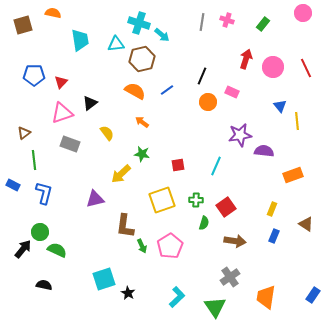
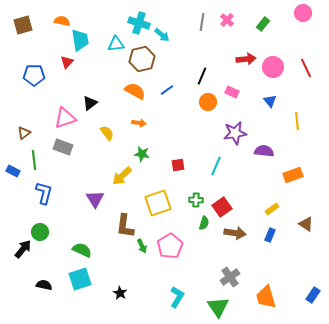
orange semicircle at (53, 13): moved 9 px right, 8 px down
pink cross at (227, 20): rotated 24 degrees clockwise
red arrow at (246, 59): rotated 66 degrees clockwise
red triangle at (61, 82): moved 6 px right, 20 px up
blue triangle at (280, 106): moved 10 px left, 5 px up
pink triangle at (62, 113): moved 3 px right, 5 px down
orange arrow at (142, 122): moved 3 px left, 1 px down; rotated 152 degrees clockwise
purple star at (240, 135): moved 5 px left, 2 px up
gray rectangle at (70, 144): moved 7 px left, 3 px down
yellow arrow at (121, 174): moved 1 px right, 2 px down
blue rectangle at (13, 185): moved 14 px up
purple triangle at (95, 199): rotated 48 degrees counterclockwise
yellow square at (162, 200): moved 4 px left, 3 px down
red square at (226, 207): moved 4 px left
yellow rectangle at (272, 209): rotated 32 degrees clockwise
blue rectangle at (274, 236): moved 4 px left, 1 px up
brown arrow at (235, 241): moved 8 px up
green semicircle at (57, 250): moved 25 px right
cyan square at (104, 279): moved 24 px left
black star at (128, 293): moved 8 px left
cyan L-shape at (177, 297): rotated 15 degrees counterclockwise
orange trapezoid at (266, 297): rotated 25 degrees counterclockwise
green triangle at (215, 307): moved 3 px right
